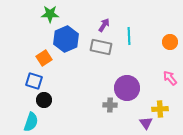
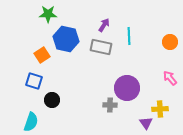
green star: moved 2 px left
blue hexagon: rotated 25 degrees counterclockwise
orange square: moved 2 px left, 3 px up
black circle: moved 8 px right
